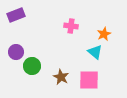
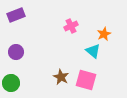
pink cross: rotated 32 degrees counterclockwise
cyan triangle: moved 2 px left, 1 px up
green circle: moved 21 px left, 17 px down
pink square: moved 3 px left; rotated 15 degrees clockwise
